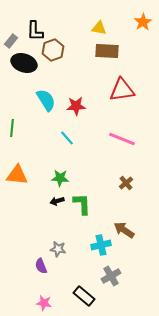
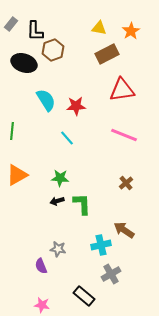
orange star: moved 12 px left, 9 px down
gray rectangle: moved 17 px up
brown rectangle: moved 3 px down; rotated 30 degrees counterclockwise
green line: moved 3 px down
pink line: moved 2 px right, 4 px up
orange triangle: rotated 35 degrees counterclockwise
gray cross: moved 2 px up
pink star: moved 2 px left, 2 px down
